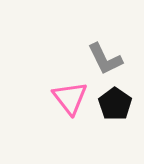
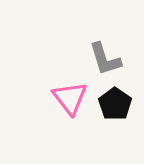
gray L-shape: rotated 9 degrees clockwise
